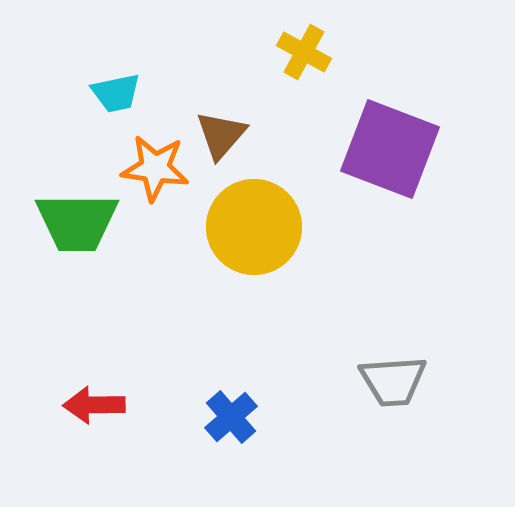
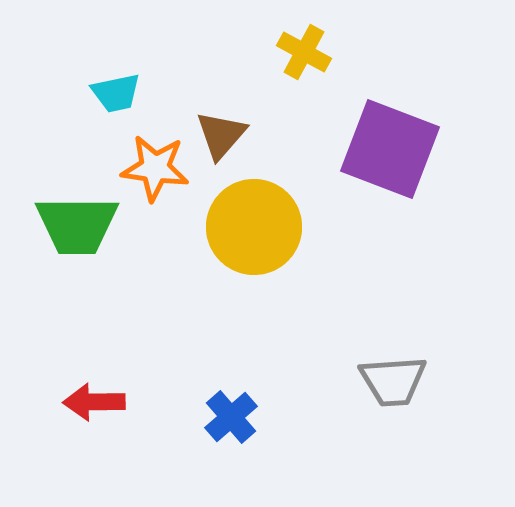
green trapezoid: moved 3 px down
red arrow: moved 3 px up
